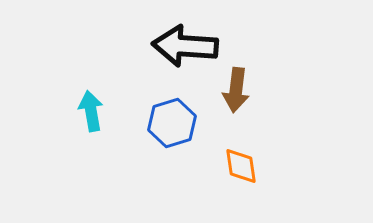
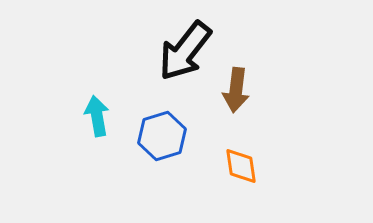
black arrow: moved 5 px down; rotated 56 degrees counterclockwise
cyan arrow: moved 6 px right, 5 px down
blue hexagon: moved 10 px left, 13 px down
